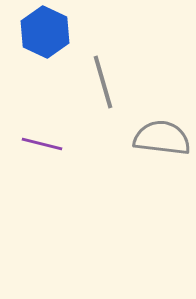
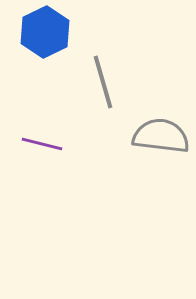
blue hexagon: rotated 9 degrees clockwise
gray semicircle: moved 1 px left, 2 px up
